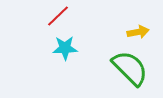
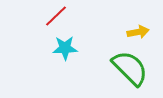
red line: moved 2 px left
